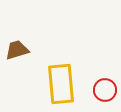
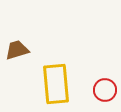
yellow rectangle: moved 5 px left
